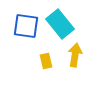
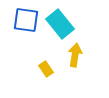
blue square: moved 6 px up
yellow rectangle: moved 8 px down; rotated 21 degrees counterclockwise
